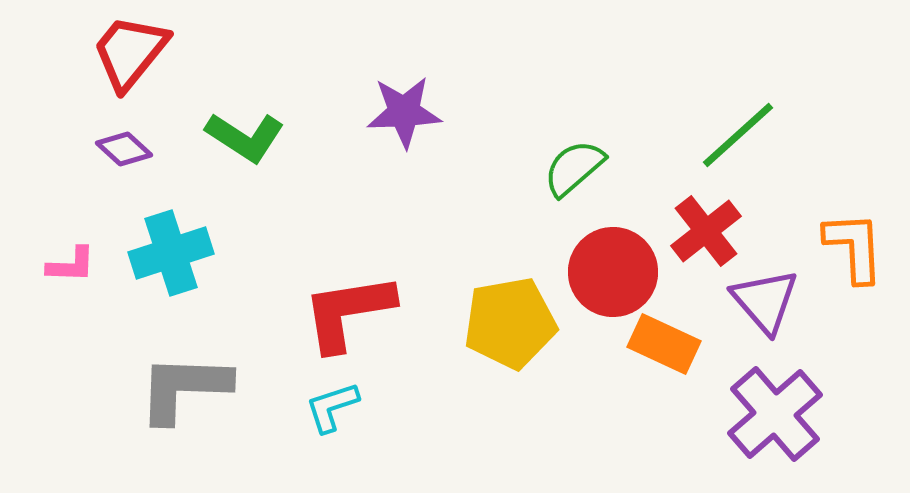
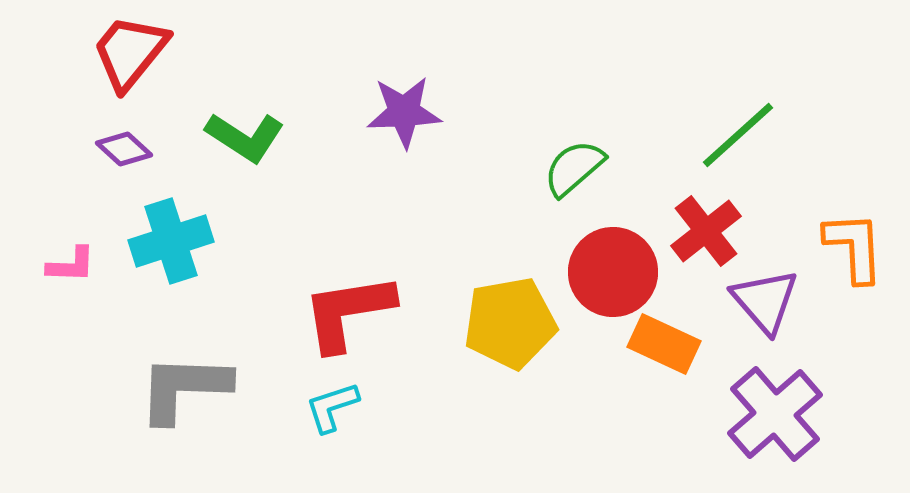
cyan cross: moved 12 px up
